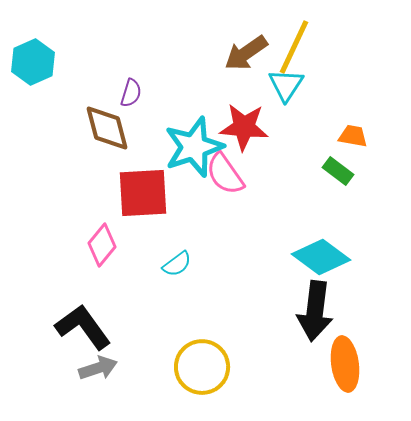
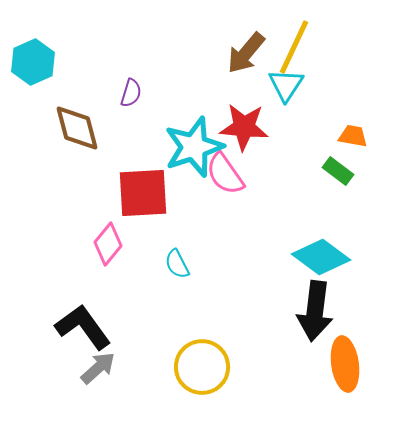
brown arrow: rotated 15 degrees counterclockwise
brown diamond: moved 30 px left
pink diamond: moved 6 px right, 1 px up
cyan semicircle: rotated 100 degrees clockwise
gray arrow: rotated 24 degrees counterclockwise
